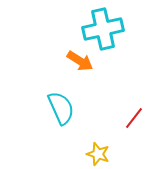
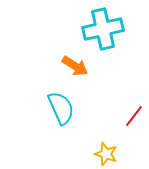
orange arrow: moved 5 px left, 5 px down
red line: moved 2 px up
yellow star: moved 8 px right
